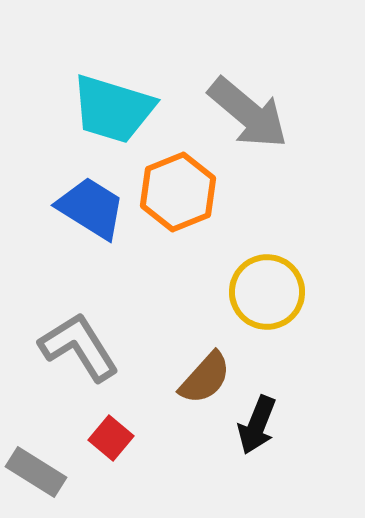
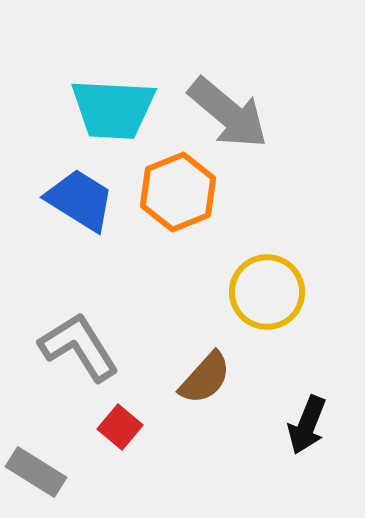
cyan trapezoid: rotated 14 degrees counterclockwise
gray arrow: moved 20 px left
blue trapezoid: moved 11 px left, 8 px up
black arrow: moved 50 px right
red square: moved 9 px right, 11 px up
